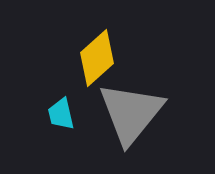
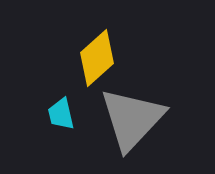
gray triangle: moved 1 px right, 6 px down; rotated 4 degrees clockwise
